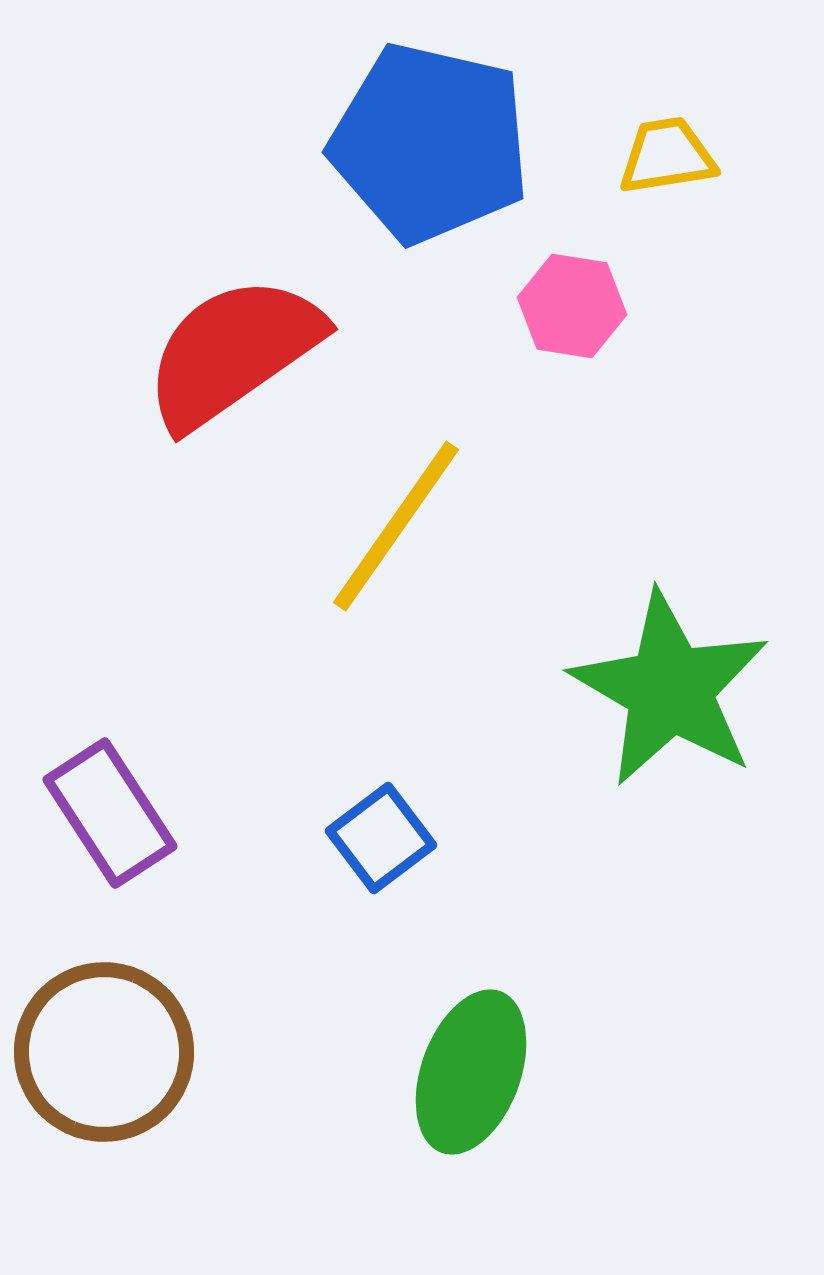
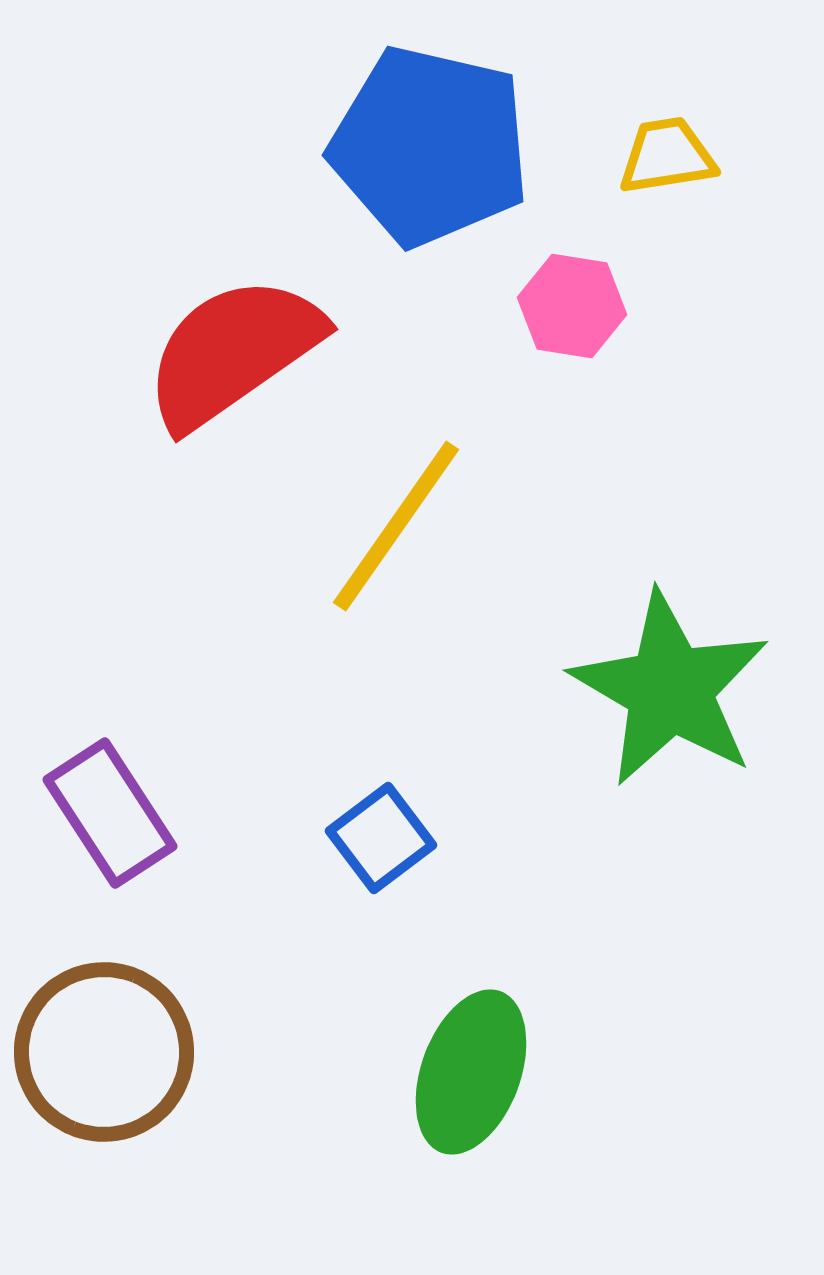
blue pentagon: moved 3 px down
